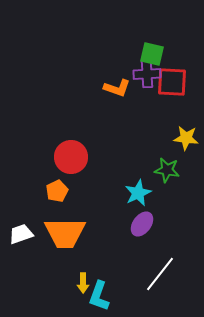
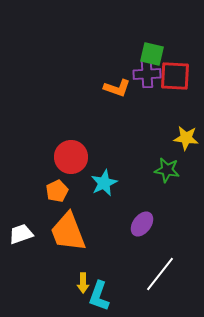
red square: moved 3 px right, 6 px up
cyan star: moved 34 px left, 10 px up
orange trapezoid: moved 3 px right, 1 px up; rotated 69 degrees clockwise
